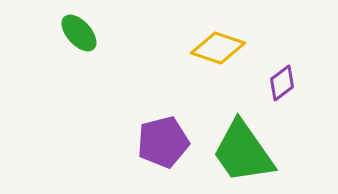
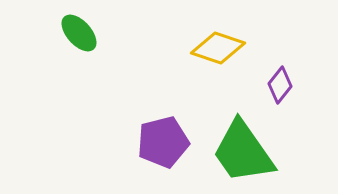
purple diamond: moved 2 px left, 2 px down; rotated 15 degrees counterclockwise
